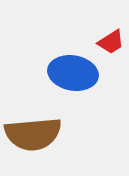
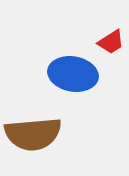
blue ellipse: moved 1 px down
